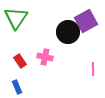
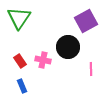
green triangle: moved 3 px right
black circle: moved 15 px down
pink cross: moved 2 px left, 3 px down
pink line: moved 2 px left
blue rectangle: moved 5 px right, 1 px up
